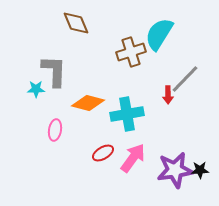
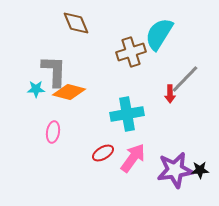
red arrow: moved 2 px right, 1 px up
orange diamond: moved 19 px left, 11 px up
pink ellipse: moved 2 px left, 2 px down
